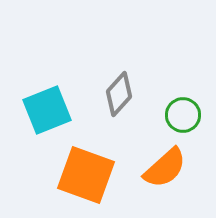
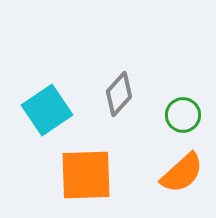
cyan square: rotated 12 degrees counterclockwise
orange semicircle: moved 17 px right, 5 px down
orange square: rotated 22 degrees counterclockwise
